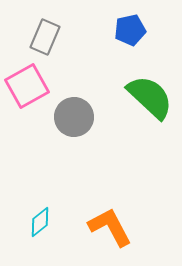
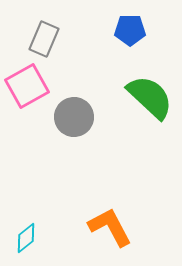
blue pentagon: rotated 12 degrees clockwise
gray rectangle: moved 1 px left, 2 px down
cyan diamond: moved 14 px left, 16 px down
